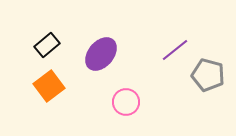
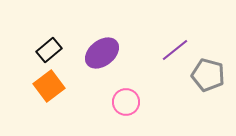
black rectangle: moved 2 px right, 5 px down
purple ellipse: moved 1 px right, 1 px up; rotated 12 degrees clockwise
